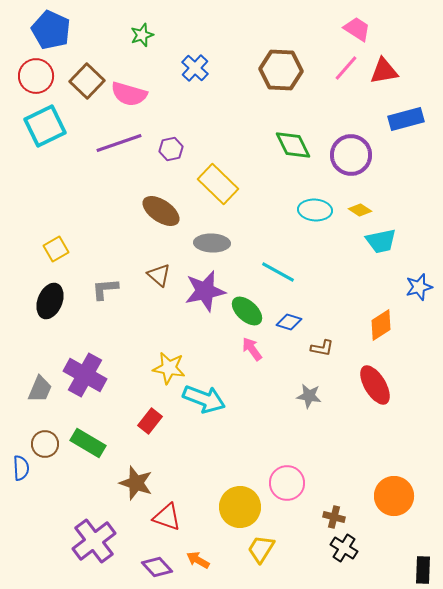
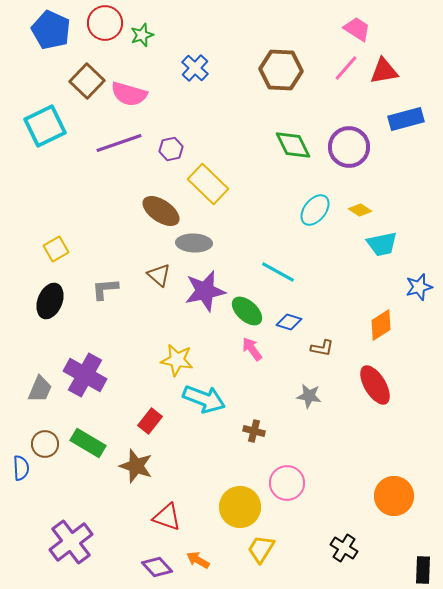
red circle at (36, 76): moved 69 px right, 53 px up
purple circle at (351, 155): moved 2 px left, 8 px up
yellow rectangle at (218, 184): moved 10 px left
cyan ellipse at (315, 210): rotated 56 degrees counterclockwise
cyan trapezoid at (381, 241): moved 1 px right, 3 px down
gray ellipse at (212, 243): moved 18 px left
yellow star at (169, 368): moved 8 px right, 8 px up
brown star at (136, 483): moved 17 px up
brown cross at (334, 517): moved 80 px left, 86 px up
purple cross at (94, 541): moved 23 px left, 1 px down
